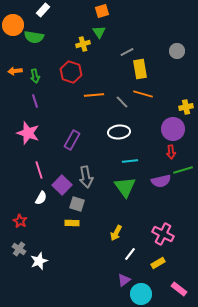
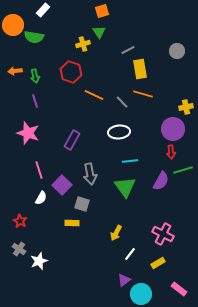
gray line at (127, 52): moved 1 px right, 2 px up
orange line at (94, 95): rotated 30 degrees clockwise
gray arrow at (86, 177): moved 4 px right, 3 px up
purple semicircle at (161, 181): rotated 48 degrees counterclockwise
gray square at (77, 204): moved 5 px right
